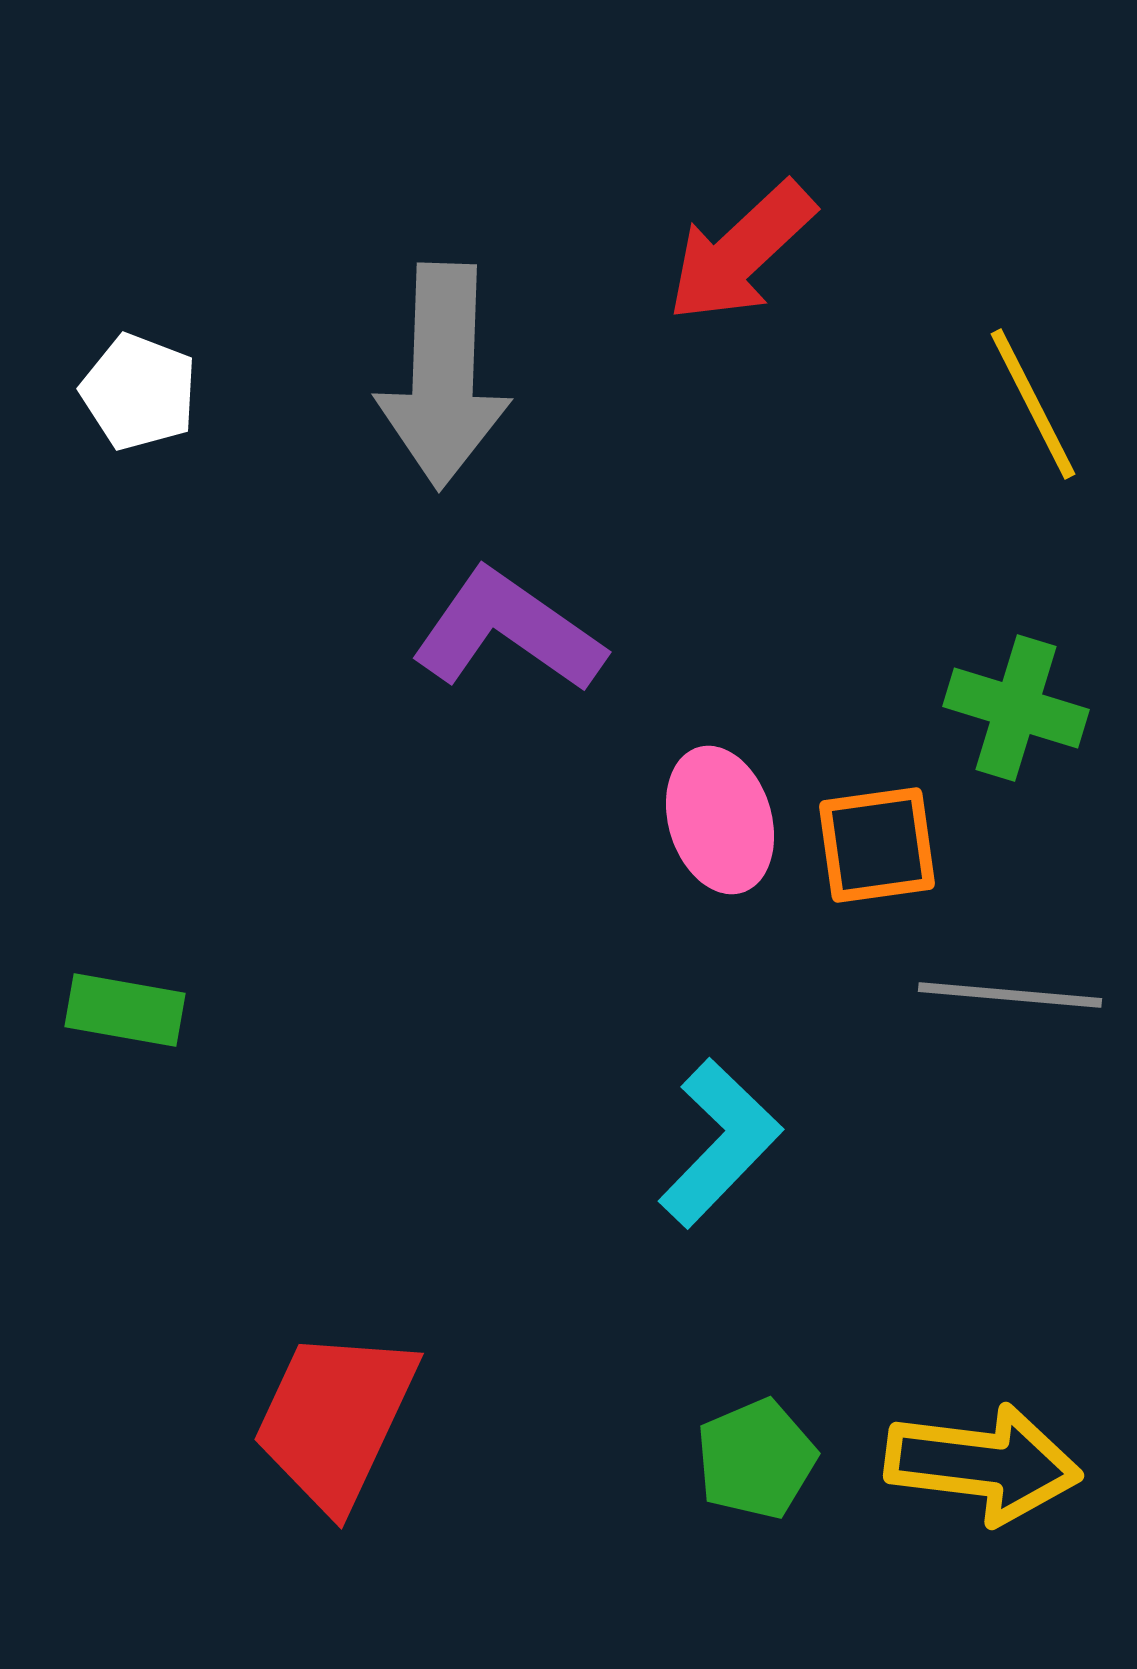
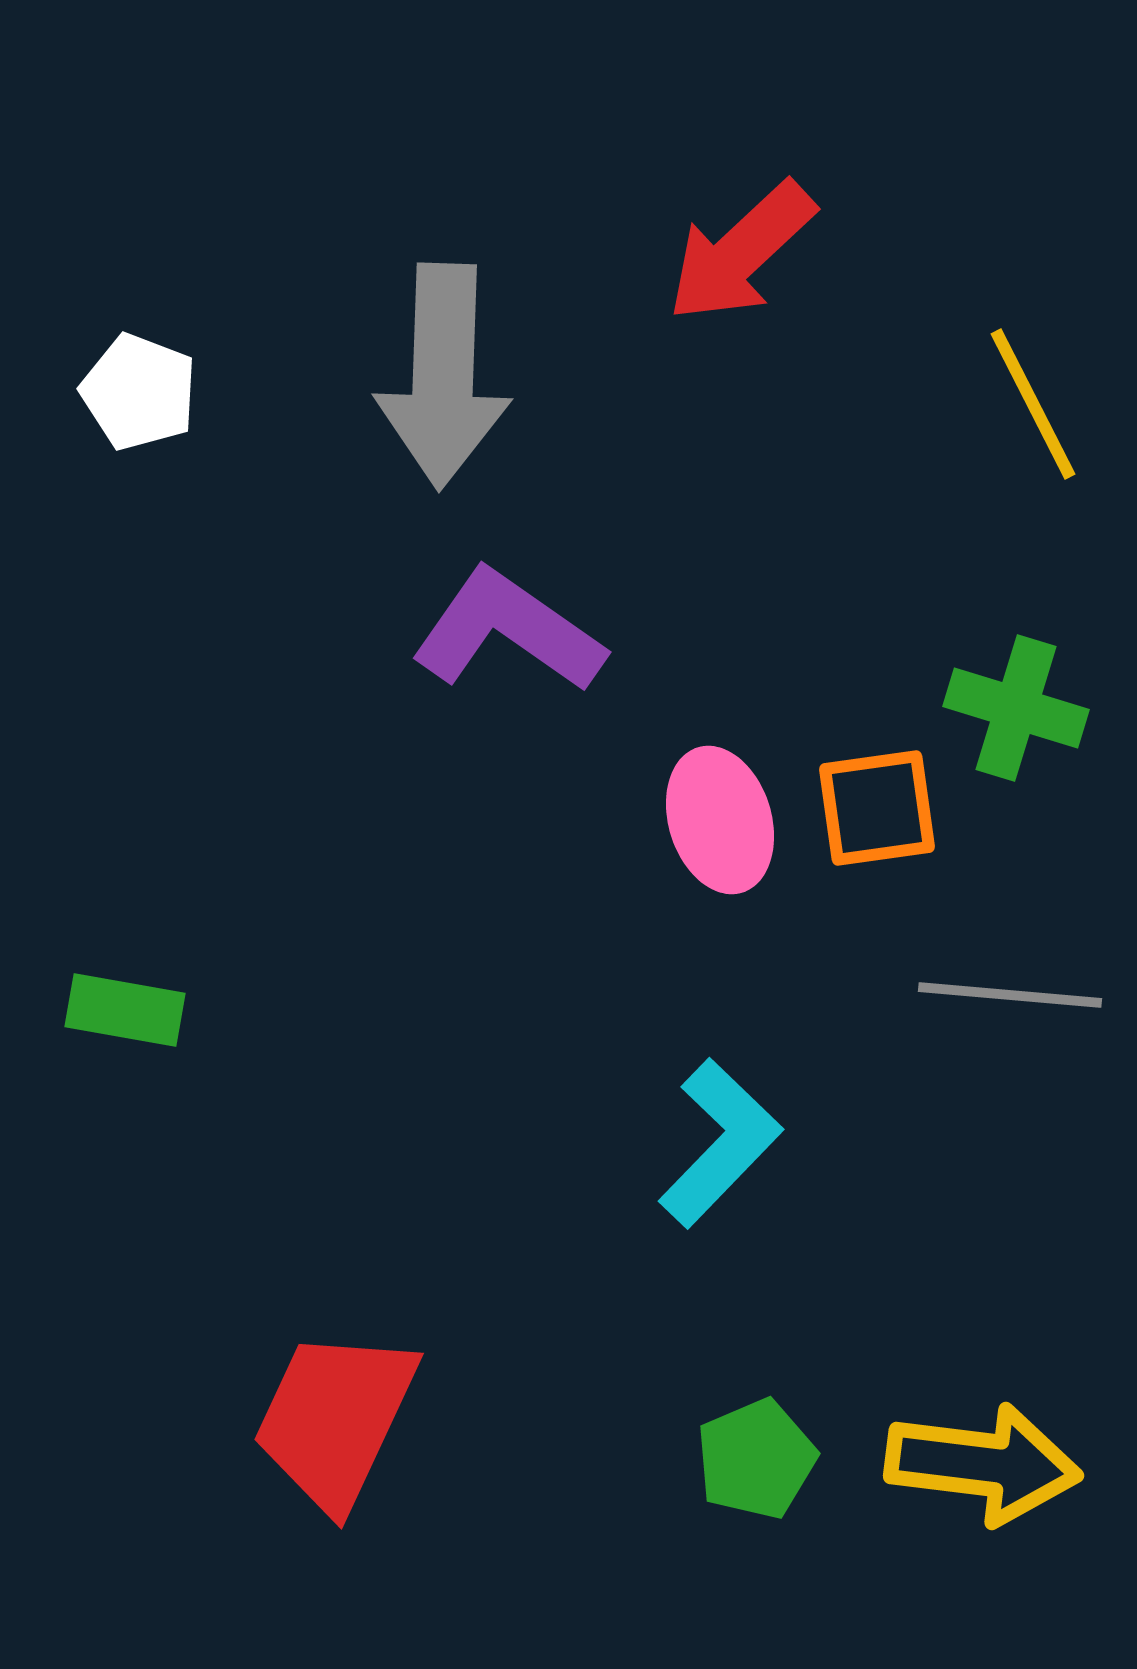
orange square: moved 37 px up
